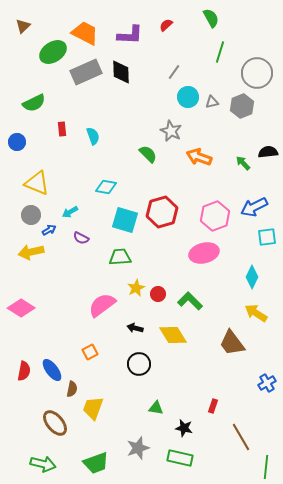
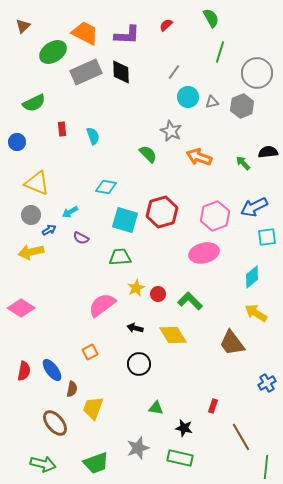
purple L-shape at (130, 35): moved 3 px left
cyan diamond at (252, 277): rotated 25 degrees clockwise
